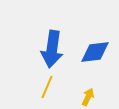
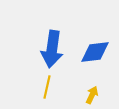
yellow line: rotated 10 degrees counterclockwise
yellow arrow: moved 4 px right, 2 px up
